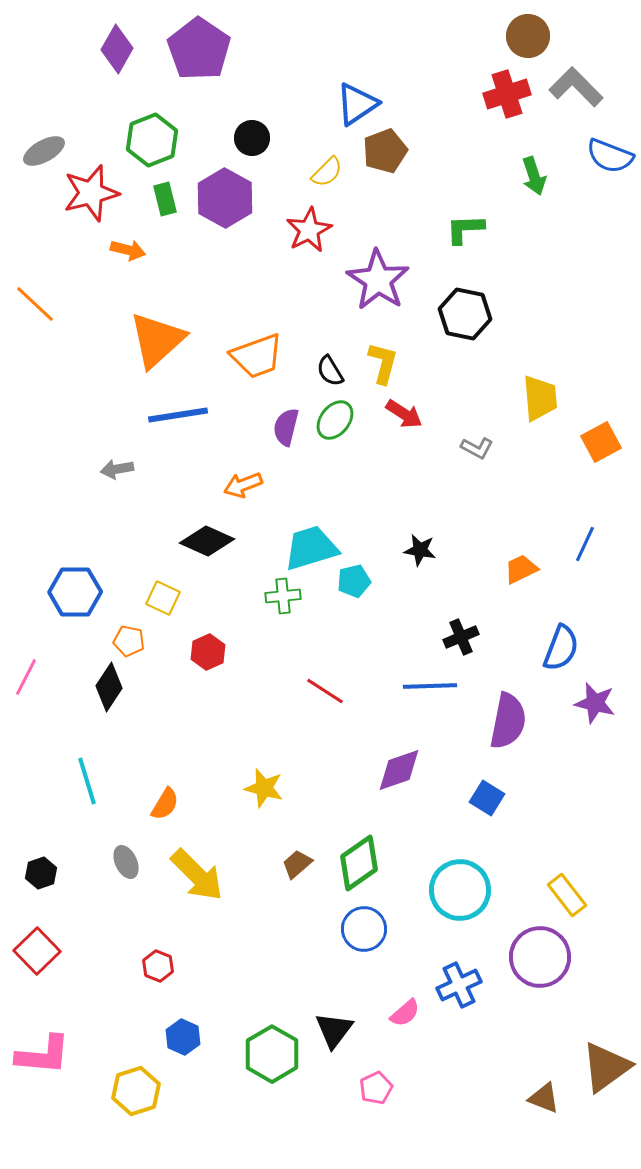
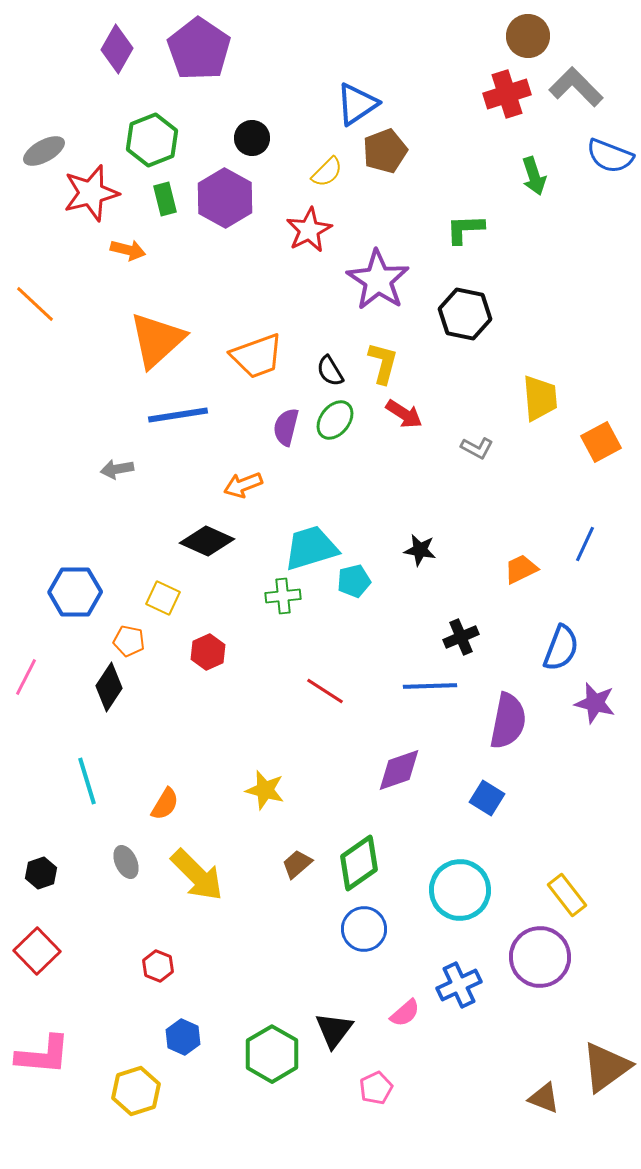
yellow star at (264, 788): moved 1 px right, 2 px down
